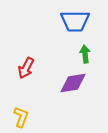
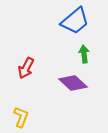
blue trapezoid: rotated 40 degrees counterclockwise
green arrow: moved 1 px left
purple diamond: rotated 52 degrees clockwise
